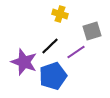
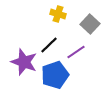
yellow cross: moved 2 px left
gray square: moved 2 px left, 7 px up; rotated 30 degrees counterclockwise
black line: moved 1 px left, 1 px up
blue pentagon: moved 2 px right, 1 px up
